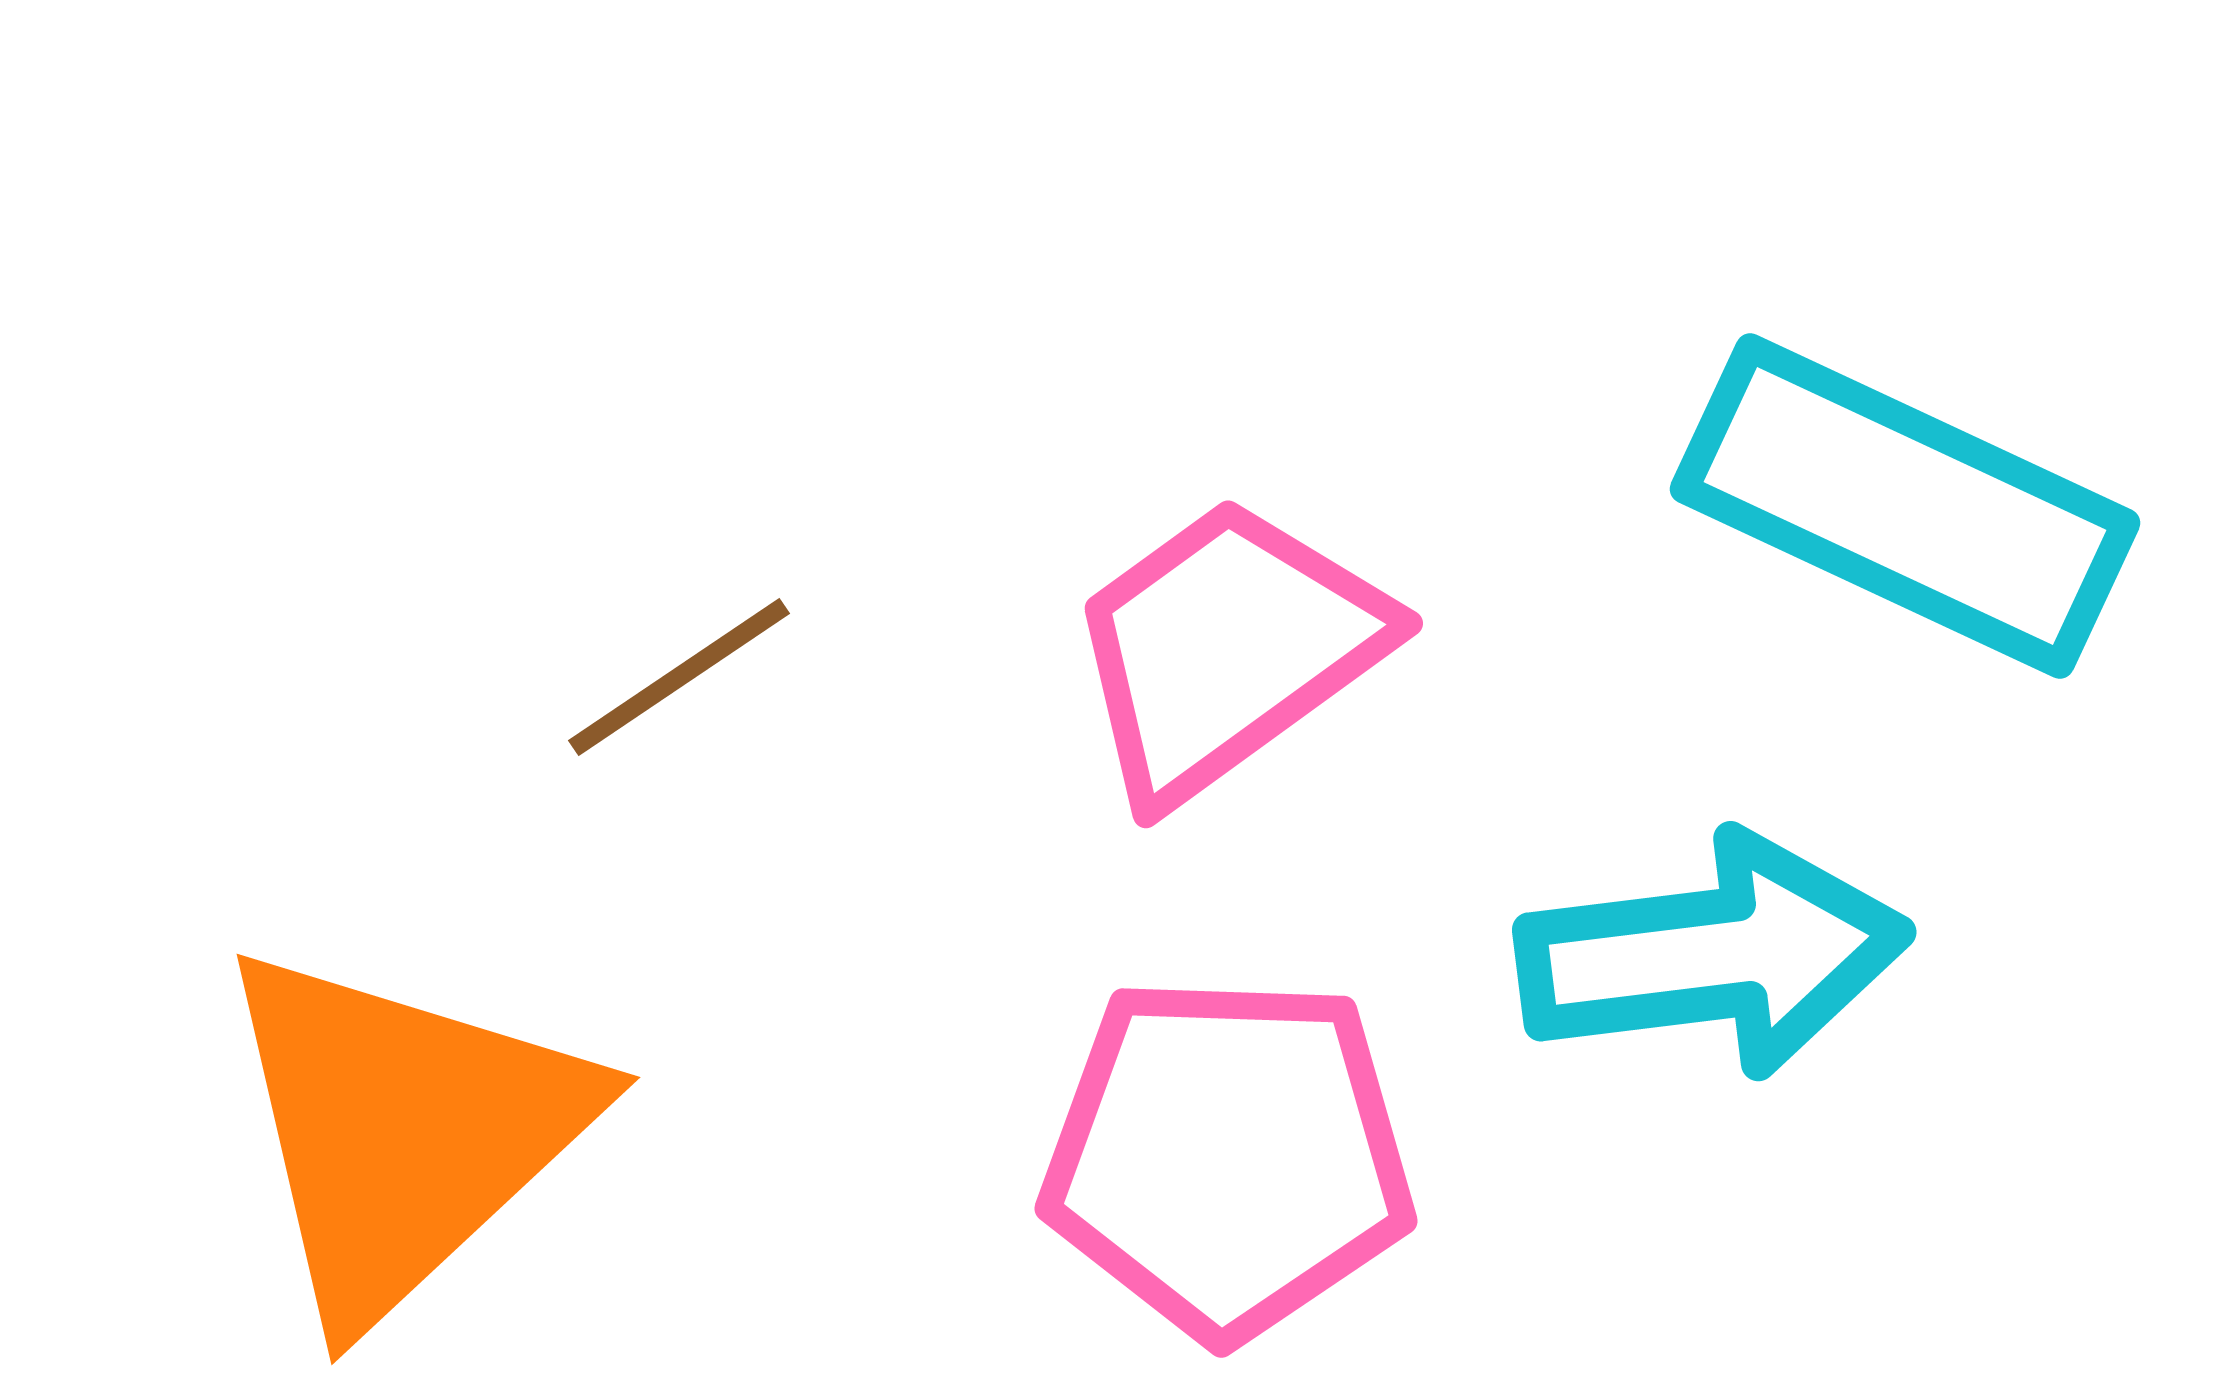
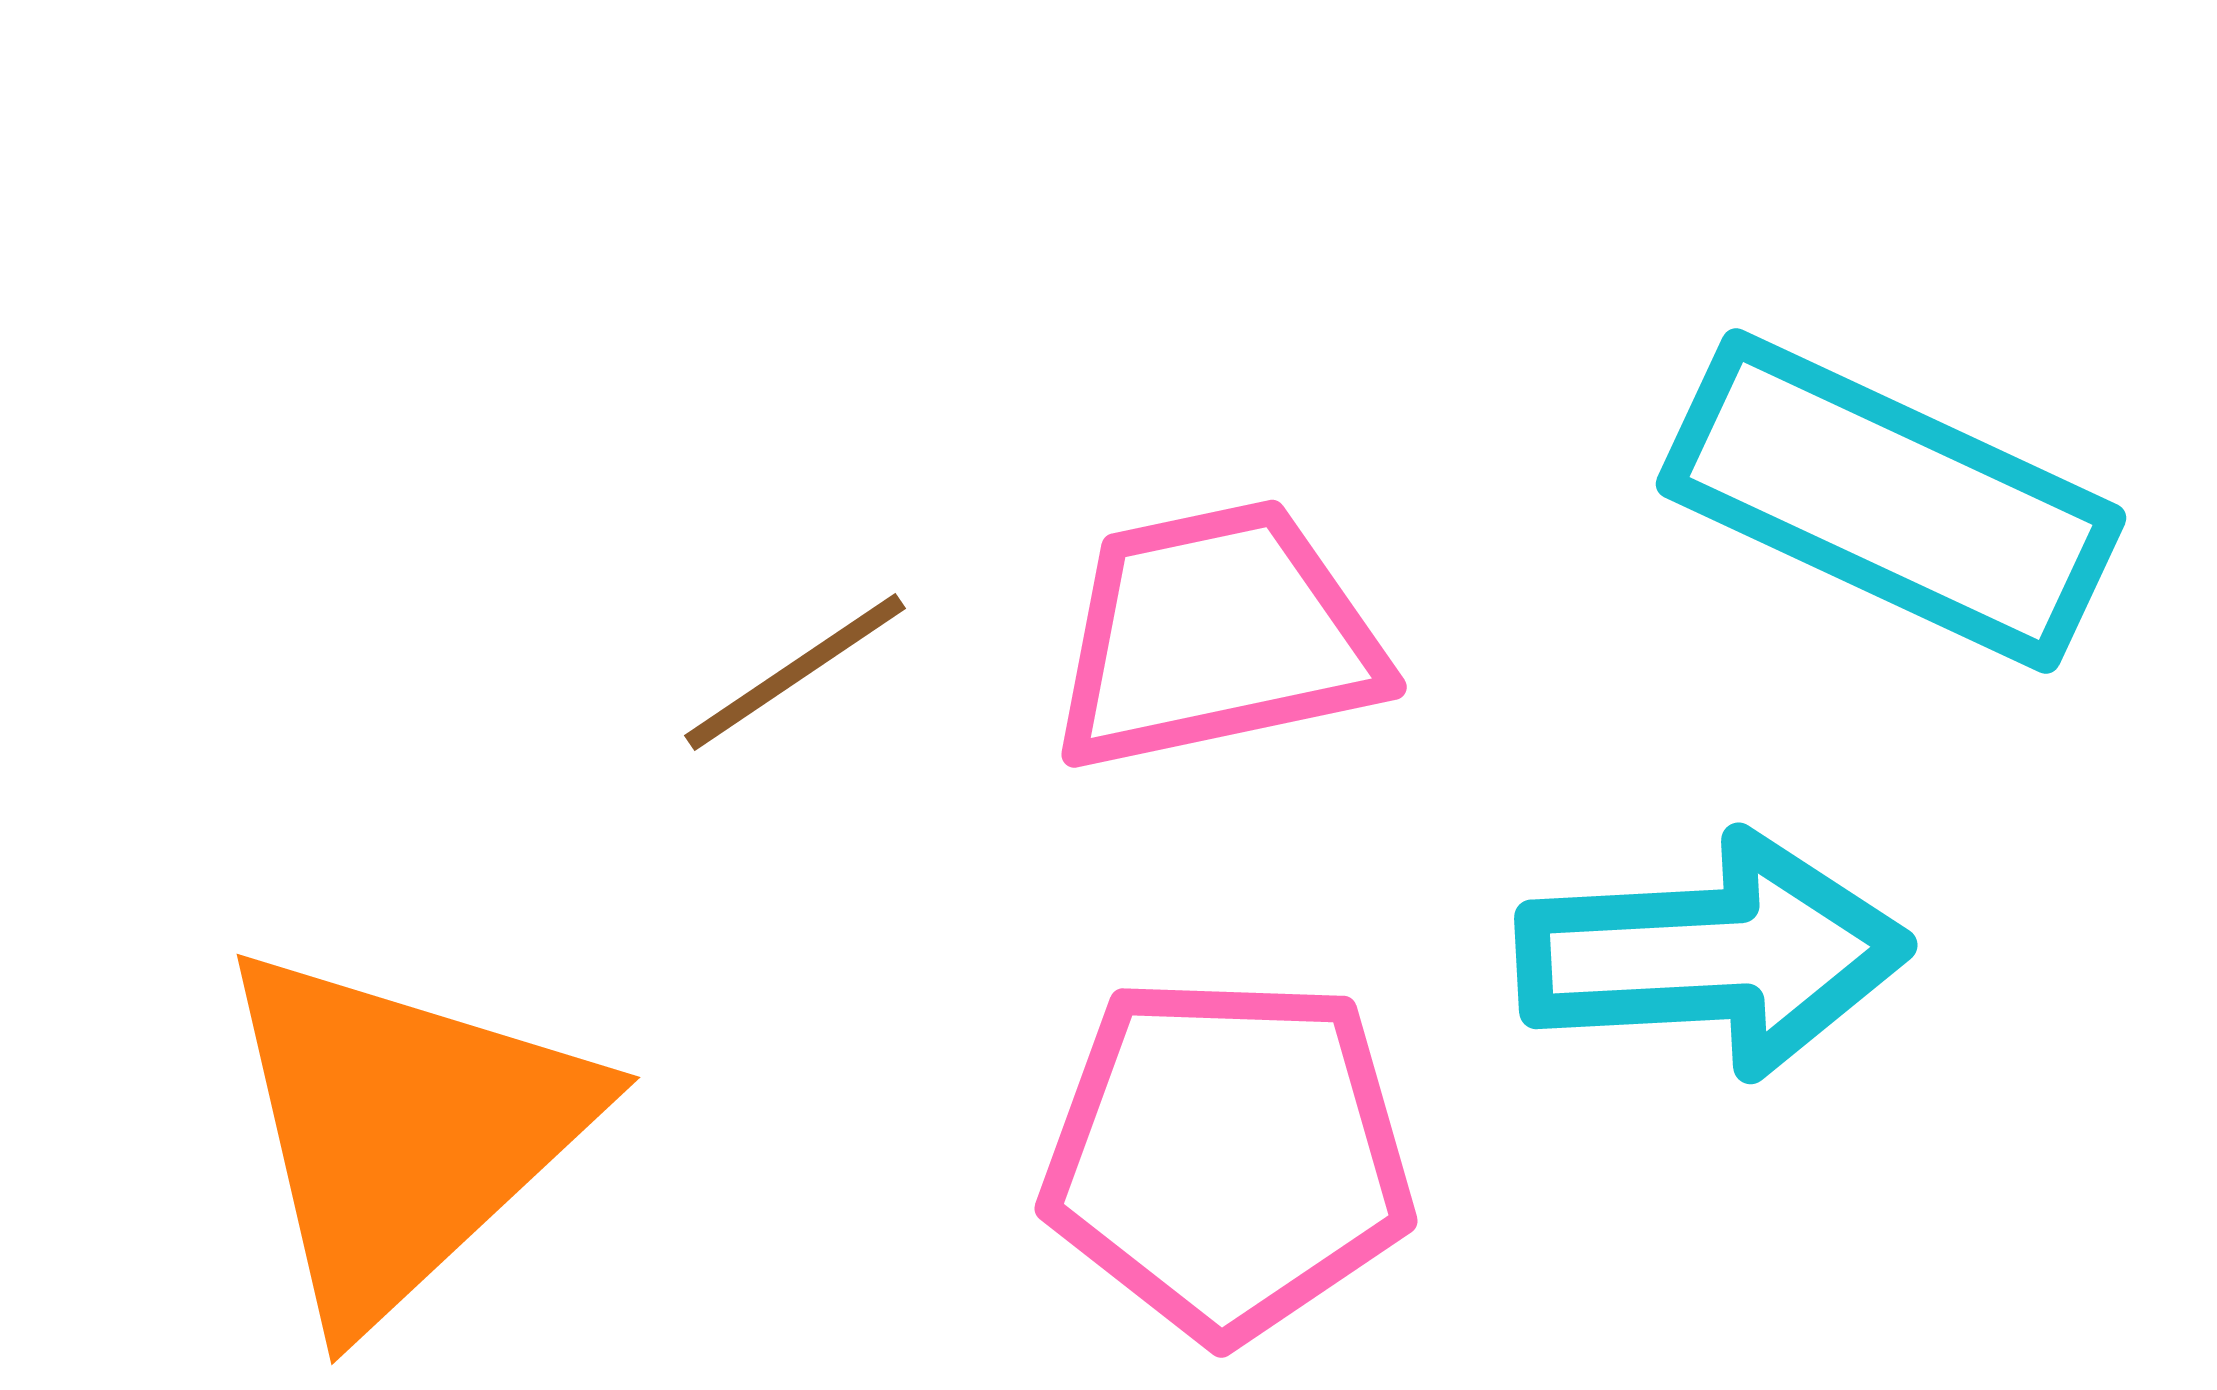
cyan rectangle: moved 14 px left, 5 px up
pink trapezoid: moved 11 px left, 13 px up; rotated 24 degrees clockwise
brown line: moved 116 px right, 5 px up
cyan arrow: rotated 4 degrees clockwise
